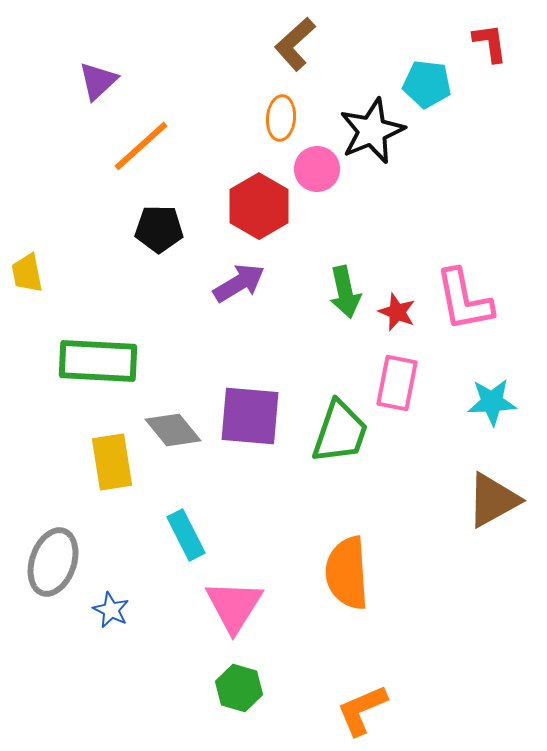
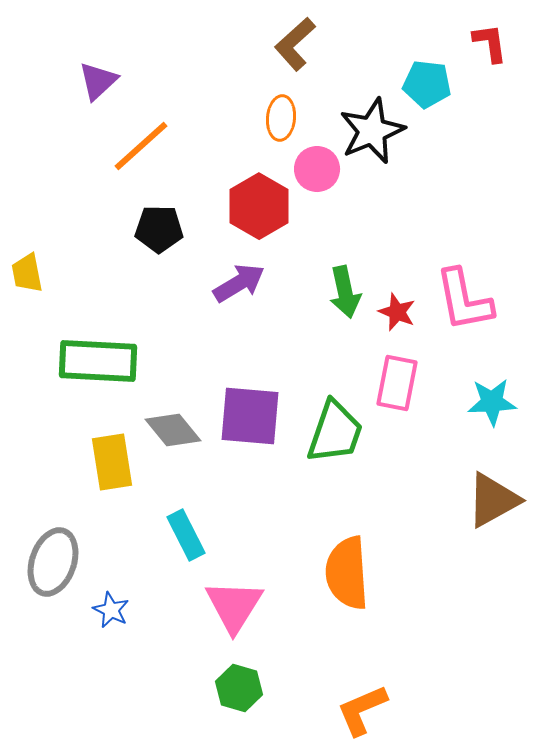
green trapezoid: moved 5 px left
